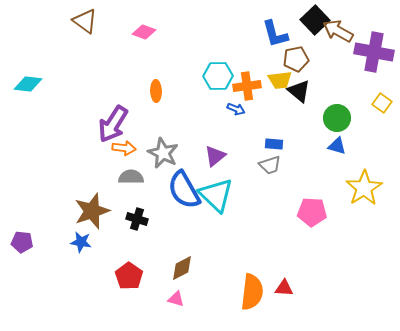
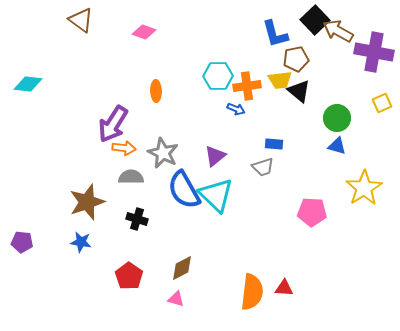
brown triangle: moved 4 px left, 1 px up
yellow square: rotated 30 degrees clockwise
gray trapezoid: moved 7 px left, 2 px down
brown star: moved 5 px left, 9 px up
